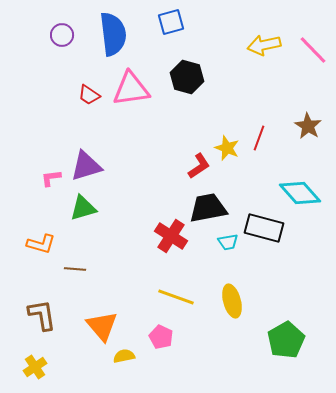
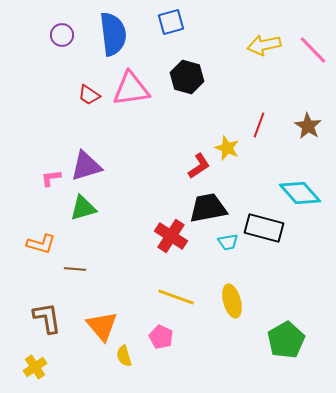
red line: moved 13 px up
brown L-shape: moved 5 px right, 3 px down
yellow semicircle: rotated 95 degrees counterclockwise
